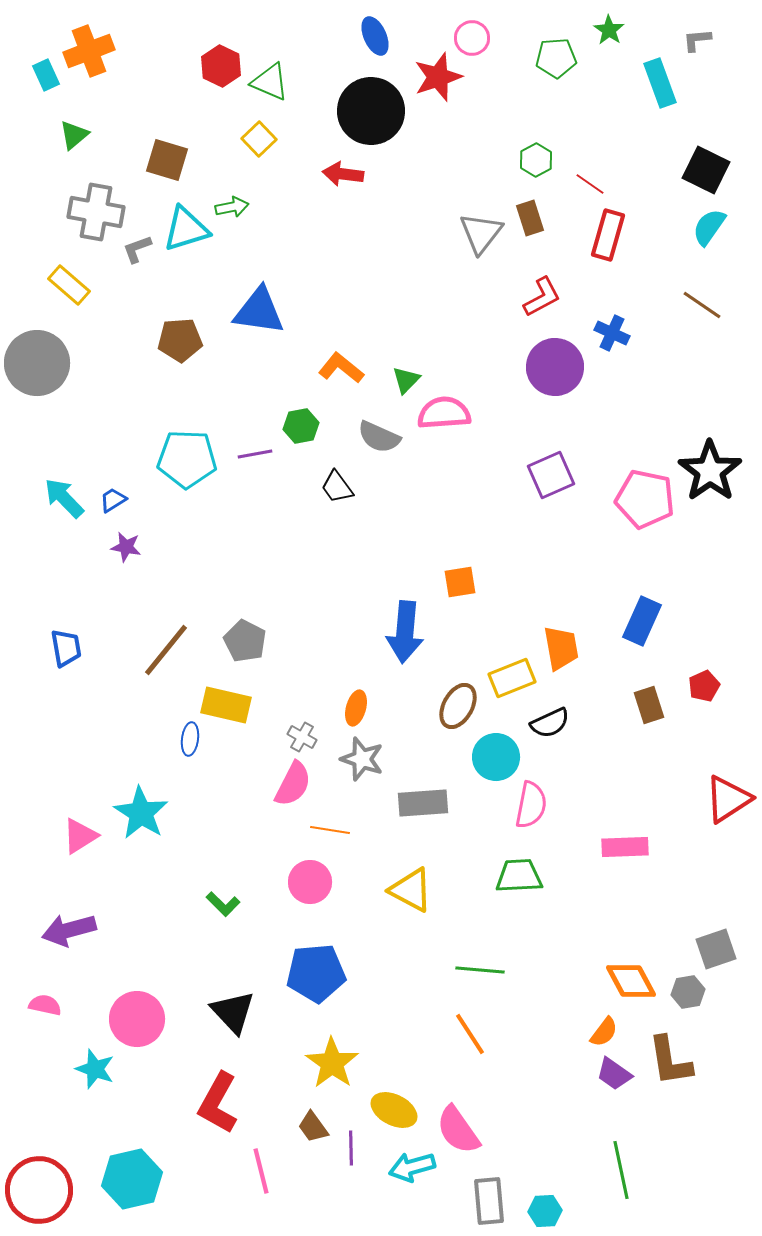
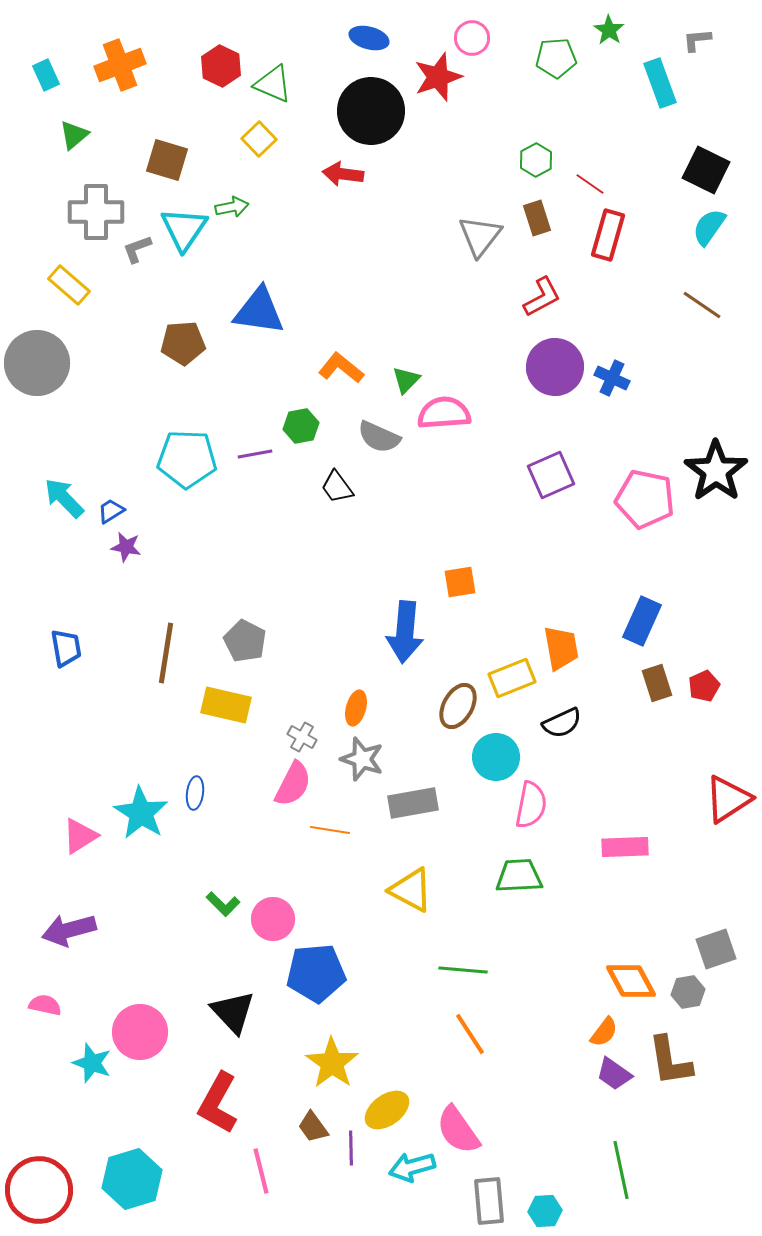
blue ellipse at (375, 36): moved 6 px left, 2 px down; rotated 51 degrees counterclockwise
orange cross at (89, 51): moved 31 px right, 14 px down
green triangle at (270, 82): moved 3 px right, 2 px down
gray cross at (96, 212): rotated 10 degrees counterclockwise
brown rectangle at (530, 218): moved 7 px right
cyan triangle at (186, 229): moved 2 px left; rotated 39 degrees counterclockwise
gray triangle at (481, 233): moved 1 px left, 3 px down
blue cross at (612, 333): moved 45 px down
brown pentagon at (180, 340): moved 3 px right, 3 px down
black star at (710, 471): moved 6 px right
blue trapezoid at (113, 500): moved 2 px left, 11 px down
brown line at (166, 650): moved 3 px down; rotated 30 degrees counterclockwise
brown rectangle at (649, 705): moved 8 px right, 22 px up
black semicircle at (550, 723): moved 12 px right
blue ellipse at (190, 739): moved 5 px right, 54 px down
gray rectangle at (423, 803): moved 10 px left; rotated 6 degrees counterclockwise
pink circle at (310, 882): moved 37 px left, 37 px down
green line at (480, 970): moved 17 px left
pink circle at (137, 1019): moved 3 px right, 13 px down
cyan star at (95, 1069): moved 3 px left, 6 px up
yellow ellipse at (394, 1110): moved 7 px left; rotated 63 degrees counterclockwise
cyan hexagon at (132, 1179): rotated 4 degrees counterclockwise
